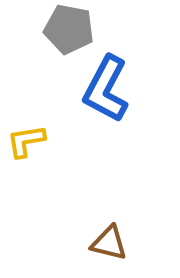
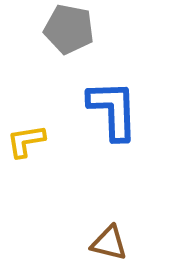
blue L-shape: moved 7 px right, 21 px down; rotated 150 degrees clockwise
